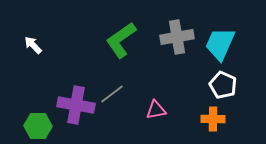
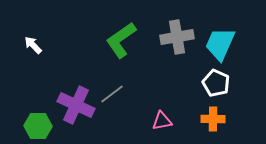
white pentagon: moved 7 px left, 2 px up
purple cross: rotated 15 degrees clockwise
pink triangle: moved 6 px right, 11 px down
